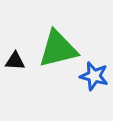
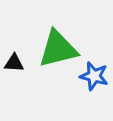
black triangle: moved 1 px left, 2 px down
